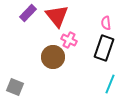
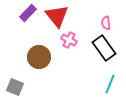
black rectangle: rotated 55 degrees counterclockwise
brown circle: moved 14 px left
